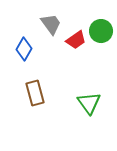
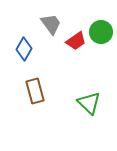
green circle: moved 1 px down
red trapezoid: moved 1 px down
brown rectangle: moved 2 px up
green triangle: rotated 10 degrees counterclockwise
